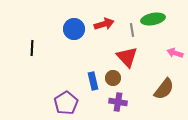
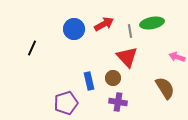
green ellipse: moved 1 px left, 4 px down
red arrow: rotated 12 degrees counterclockwise
gray line: moved 2 px left, 1 px down
black line: rotated 21 degrees clockwise
pink arrow: moved 2 px right, 4 px down
blue rectangle: moved 4 px left
brown semicircle: moved 1 px right, 1 px up; rotated 70 degrees counterclockwise
purple pentagon: rotated 15 degrees clockwise
